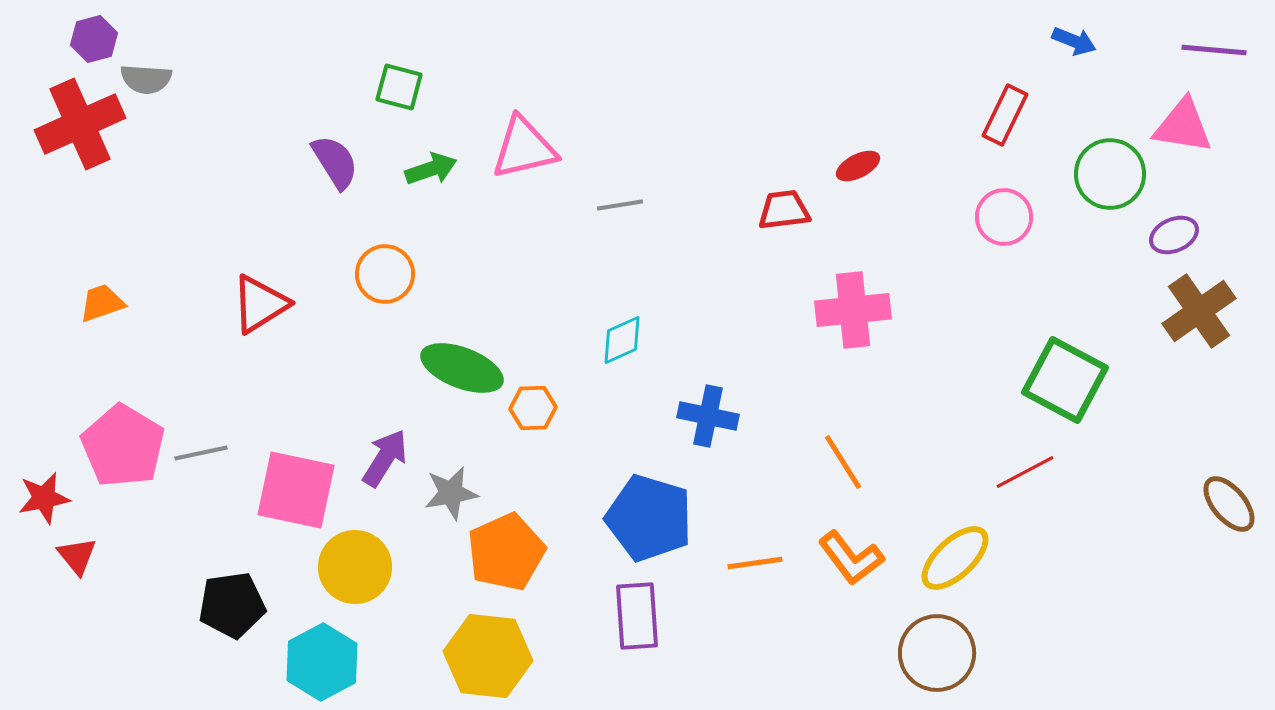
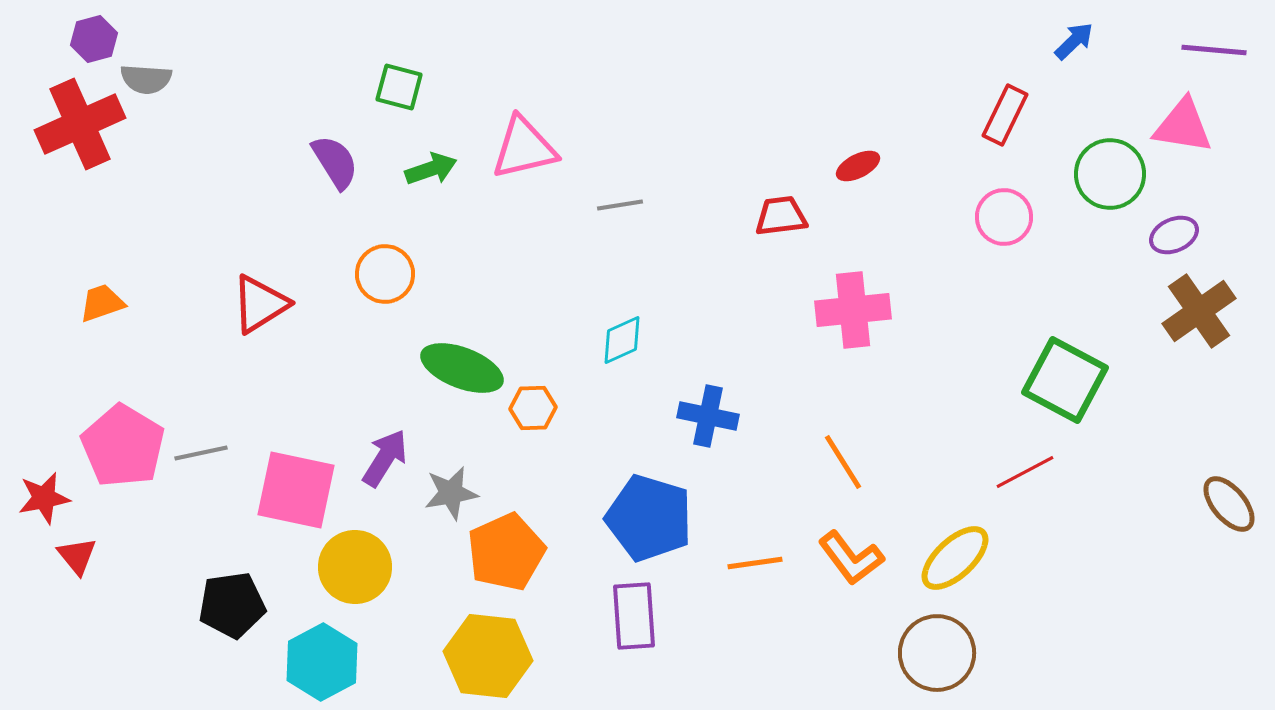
blue arrow at (1074, 41): rotated 66 degrees counterclockwise
red trapezoid at (784, 210): moved 3 px left, 6 px down
purple rectangle at (637, 616): moved 3 px left
